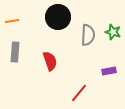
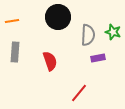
purple rectangle: moved 11 px left, 13 px up
